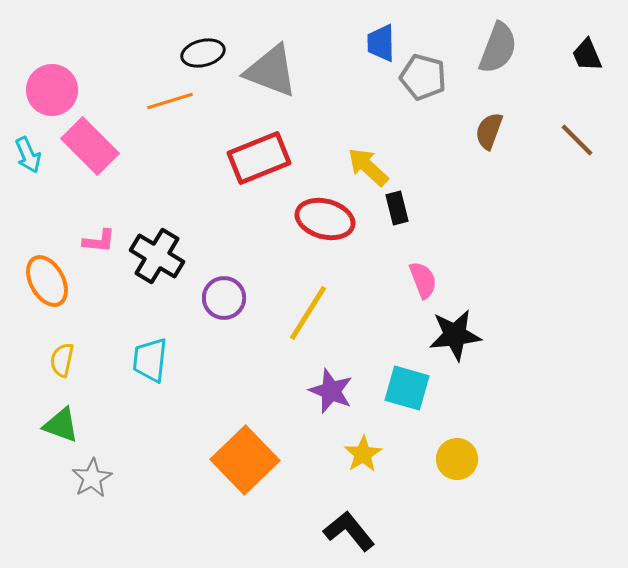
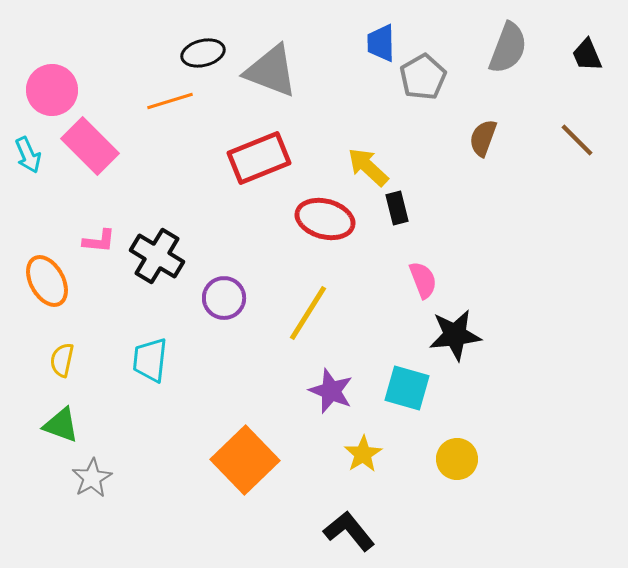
gray semicircle: moved 10 px right
gray pentagon: rotated 27 degrees clockwise
brown semicircle: moved 6 px left, 7 px down
